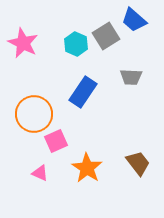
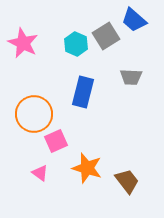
blue rectangle: rotated 20 degrees counterclockwise
brown trapezoid: moved 11 px left, 18 px down
orange star: rotated 16 degrees counterclockwise
pink triangle: rotated 12 degrees clockwise
